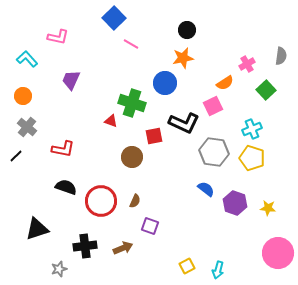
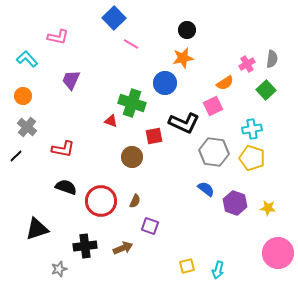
gray semicircle: moved 9 px left, 3 px down
cyan cross: rotated 12 degrees clockwise
yellow square: rotated 14 degrees clockwise
